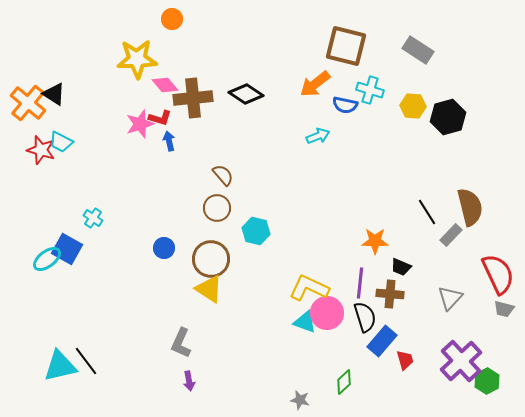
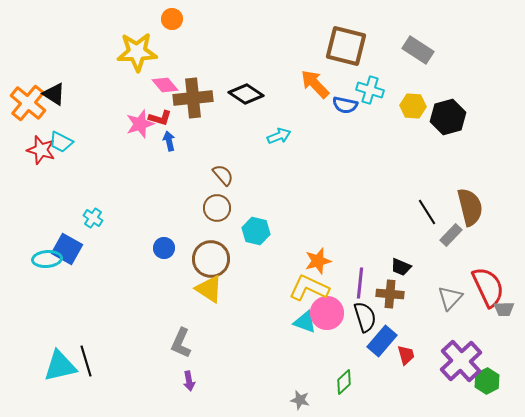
yellow star at (137, 59): moved 7 px up
orange arrow at (315, 84): rotated 84 degrees clockwise
cyan arrow at (318, 136): moved 39 px left
orange star at (375, 241): moved 57 px left, 20 px down; rotated 16 degrees counterclockwise
cyan ellipse at (47, 259): rotated 32 degrees clockwise
red semicircle at (498, 274): moved 10 px left, 13 px down
gray trapezoid at (504, 309): rotated 15 degrees counterclockwise
red trapezoid at (405, 360): moved 1 px right, 5 px up
black line at (86, 361): rotated 20 degrees clockwise
